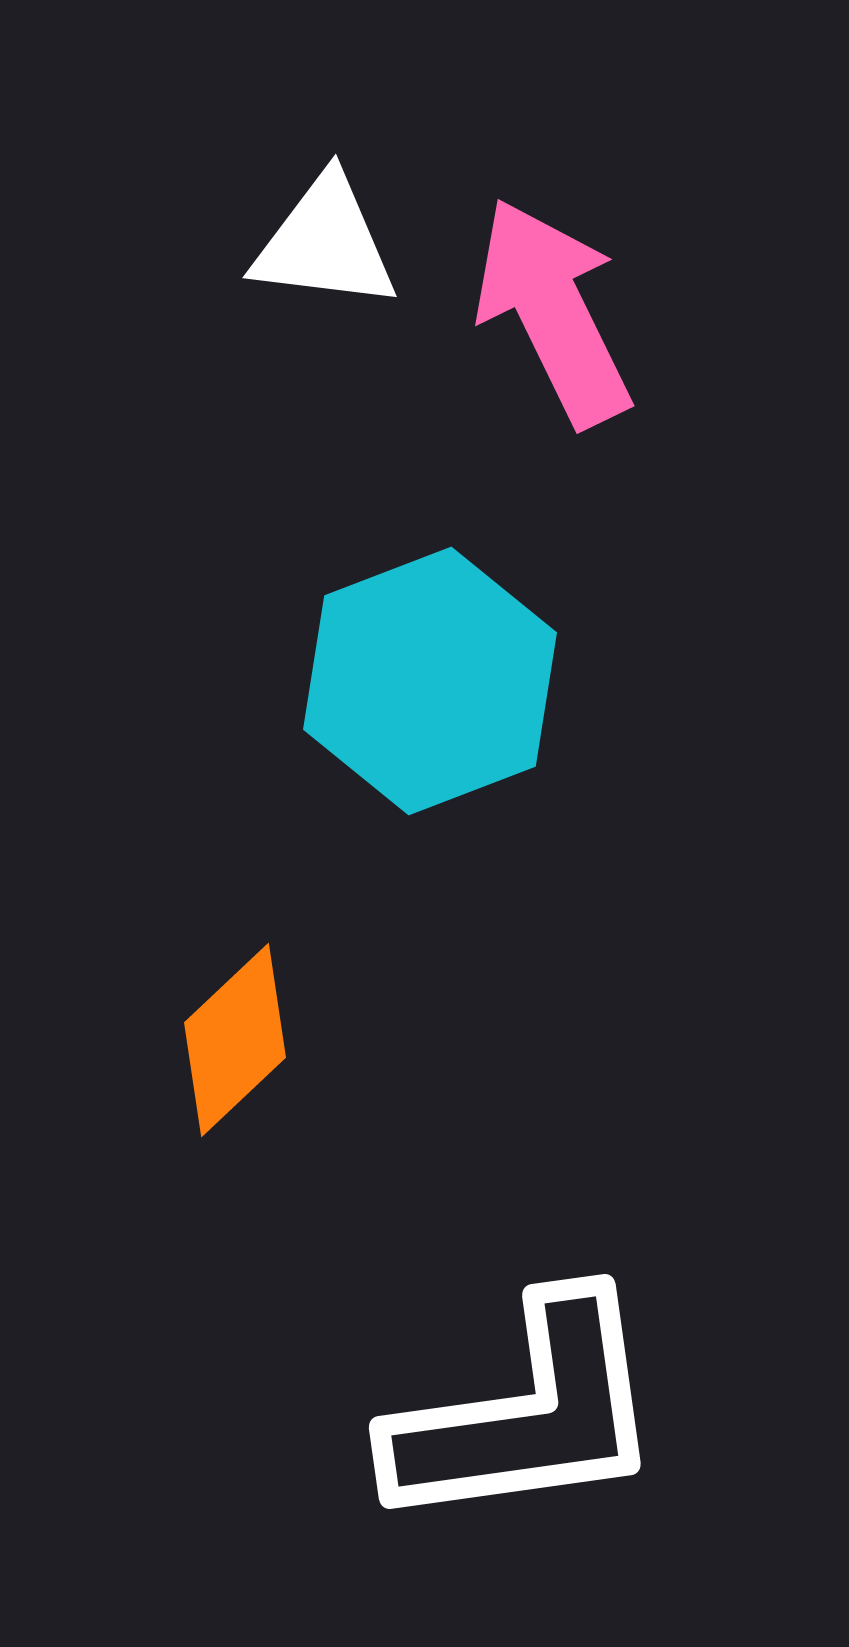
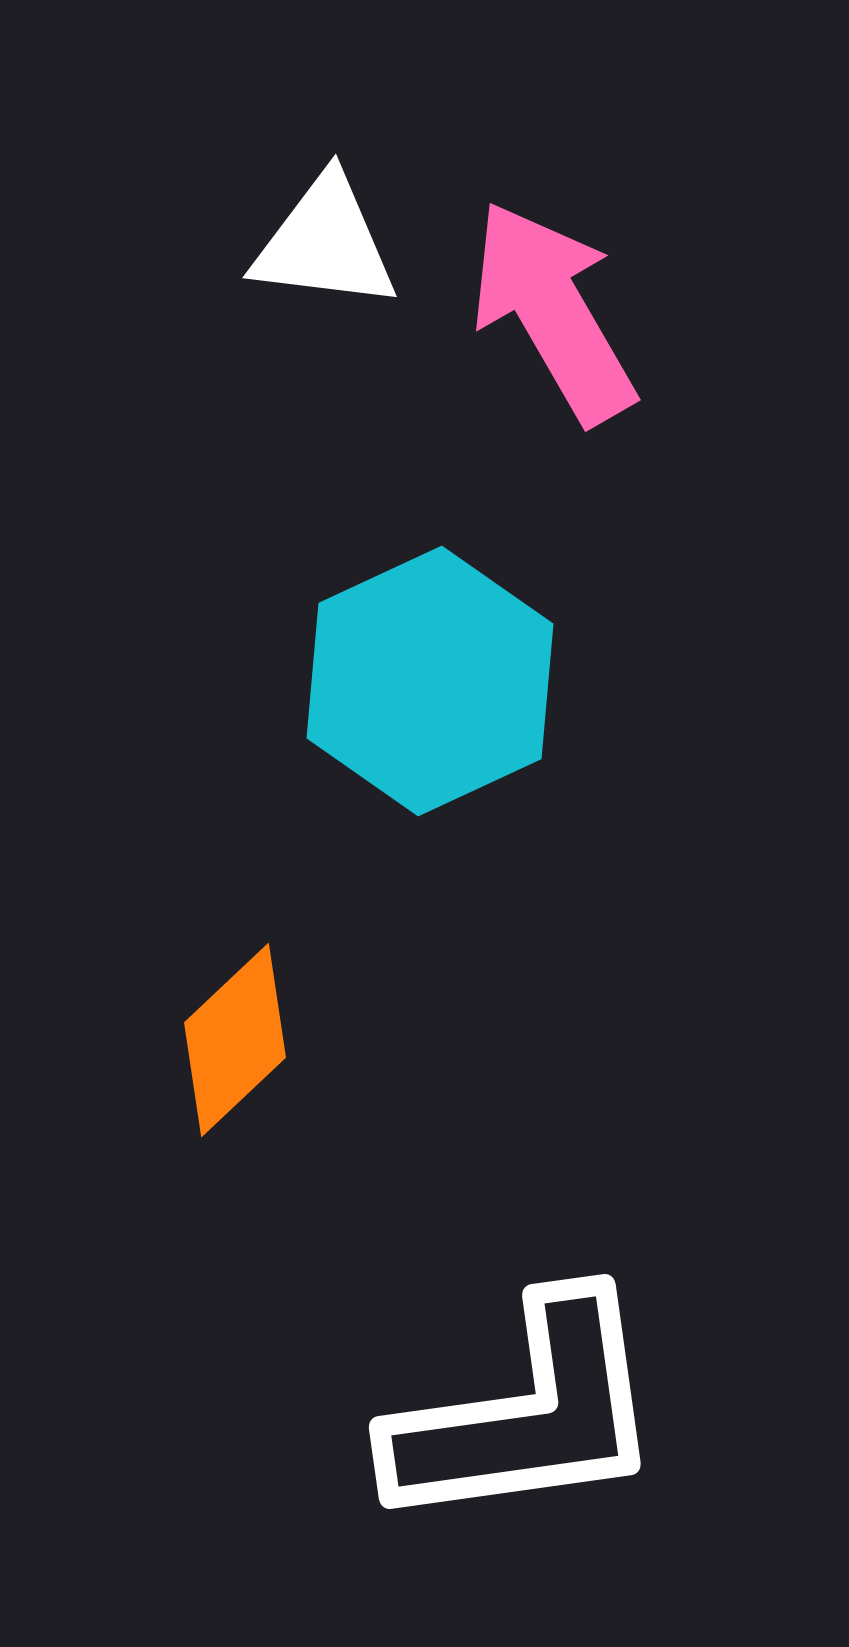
pink arrow: rotated 4 degrees counterclockwise
cyan hexagon: rotated 4 degrees counterclockwise
